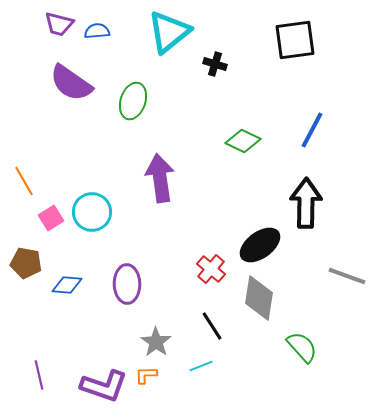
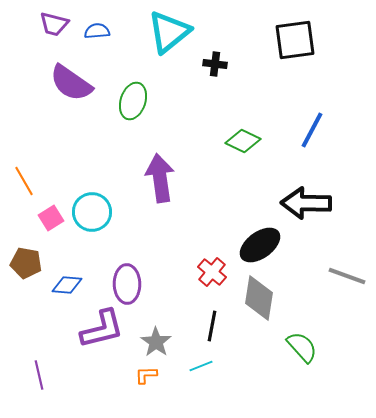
purple trapezoid: moved 5 px left
black cross: rotated 10 degrees counterclockwise
black arrow: rotated 90 degrees counterclockwise
red cross: moved 1 px right, 3 px down
black line: rotated 44 degrees clockwise
purple L-shape: moved 2 px left, 57 px up; rotated 33 degrees counterclockwise
